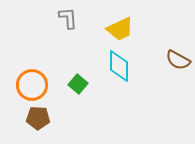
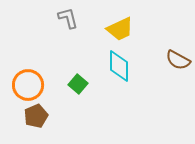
gray L-shape: rotated 10 degrees counterclockwise
orange circle: moved 4 px left
brown pentagon: moved 2 px left, 2 px up; rotated 25 degrees counterclockwise
